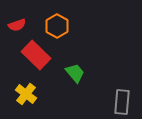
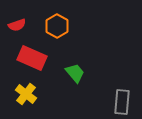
red rectangle: moved 4 px left, 3 px down; rotated 20 degrees counterclockwise
